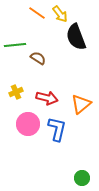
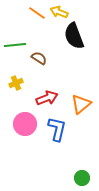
yellow arrow: moved 1 px left, 2 px up; rotated 150 degrees clockwise
black semicircle: moved 2 px left, 1 px up
brown semicircle: moved 1 px right
yellow cross: moved 9 px up
red arrow: rotated 35 degrees counterclockwise
pink circle: moved 3 px left
